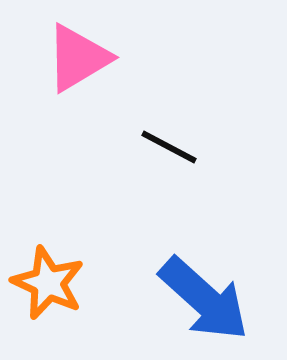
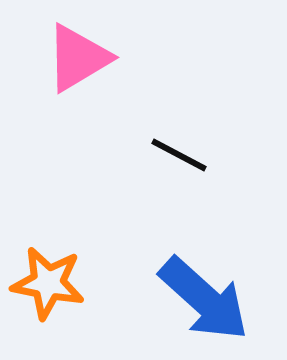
black line: moved 10 px right, 8 px down
orange star: rotated 14 degrees counterclockwise
